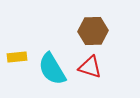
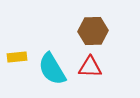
red triangle: rotated 15 degrees counterclockwise
